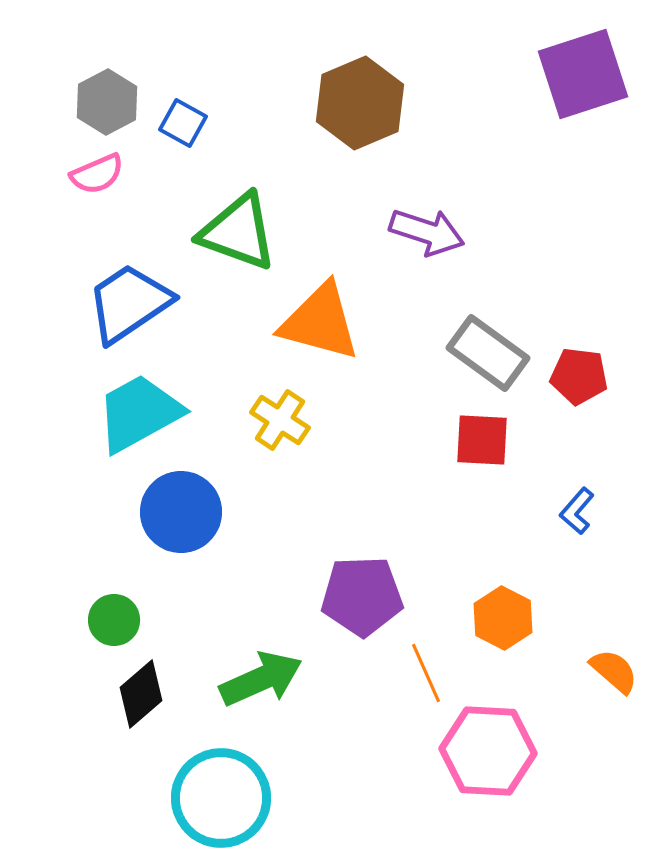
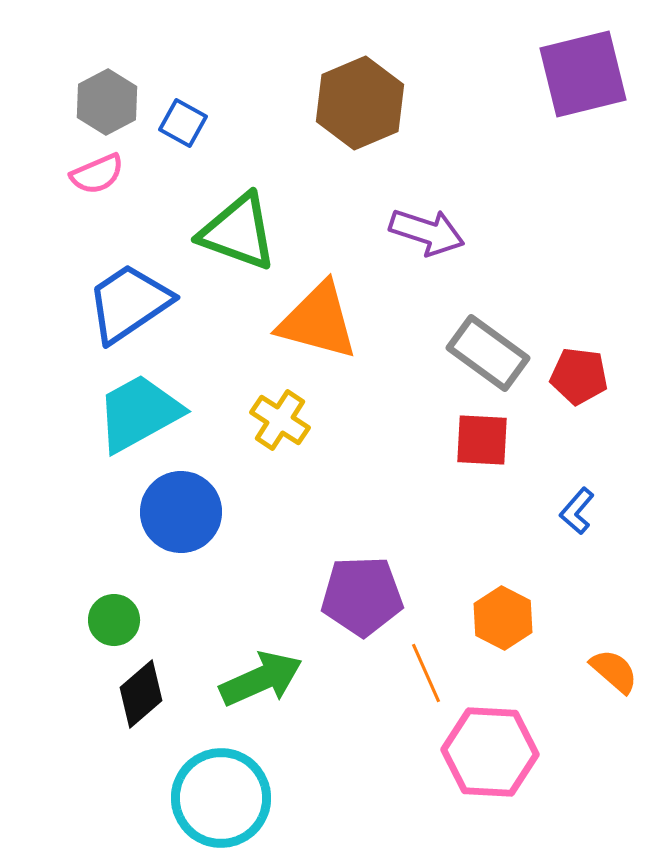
purple square: rotated 4 degrees clockwise
orange triangle: moved 2 px left, 1 px up
pink hexagon: moved 2 px right, 1 px down
